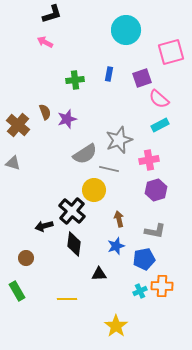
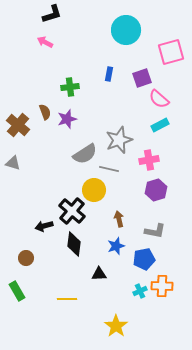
green cross: moved 5 px left, 7 px down
